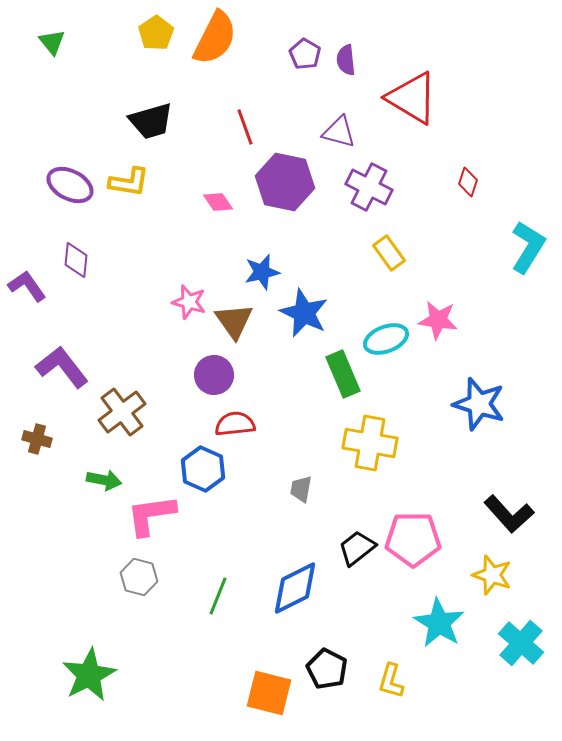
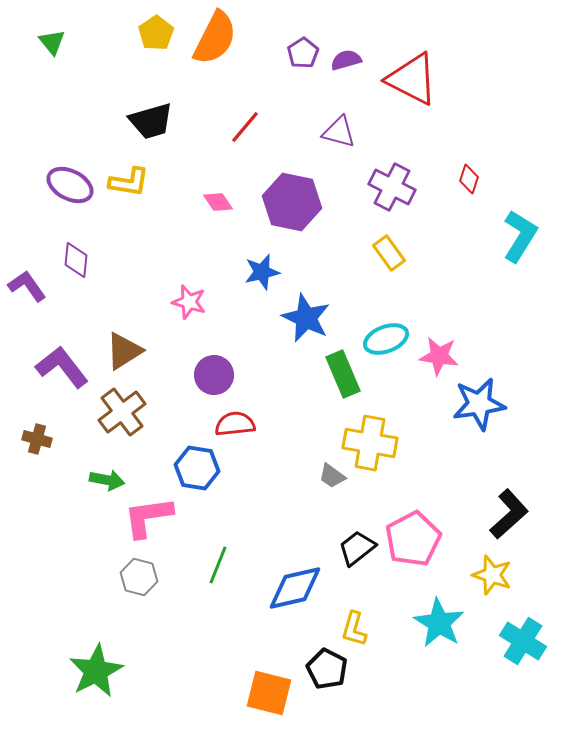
purple pentagon at (305, 54): moved 2 px left, 1 px up; rotated 8 degrees clockwise
purple semicircle at (346, 60): rotated 80 degrees clockwise
red triangle at (412, 98): moved 19 px up; rotated 4 degrees counterclockwise
red line at (245, 127): rotated 60 degrees clockwise
purple hexagon at (285, 182): moved 7 px right, 20 px down
red diamond at (468, 182): moved 1 px right, 3 px up
purple cross at (369, 187): moved 23 px right
cyan L-shape at (528, 247): moved 8 px left, 11 px up
blue star at (304, 313): moved 2 px right, 5 px down
pink star at (438, 320): moved 1 px right, 36 px down
brown triangle at (234, 321): moved 110 px left, 30 px down; rotated 33 degrees clockwise
blue star at (479, 404): rotated 26 degrees counterclockwise
blue hexagon at (203, 469): moved 6 px left, 1 px up; rotated 15 degrees counterclockwise
green arrow at (104, 480): moved 3 px right
gray trapezoid at (301, 489): moved 31 px right, 13 px up; rotated 64 degrees counterclockwise
black L-shape at (509, 514): rotated 90 degrees counterclockwise
pink L-shape at (151, 515): moved 3 px left, 2 px down
pink pentagon at (413, 539): rotated 28 degrees counterclockwise
blue diamond at (295, 588): rotated 14 degrees clockwise
green line at (218, 596): moved 31 px up
cyan cross at (521, 643): moved 2 px right, 2 px up; rotated 9 degrees counterclockwise
green star at (89, 675): moved 7 px right, 4 px up
yellow L-shape at (391, 681): moved 37 px left, 52 px up
